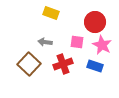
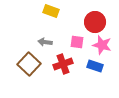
yellow rectangle: moved 2 px up
pink star: rotated 12 degrees counterclockwise
